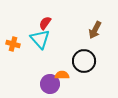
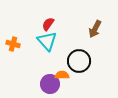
red semicircle: moved 3 px right, 1 px down
brown arrow: moved 1 px up
cyan triangle: moved 7 px right, 2 px down
black circle: moved 5 px left
